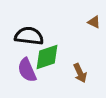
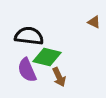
green diamond: rotated 32 degrees clockwise
brown arrow: moved 21 px left, 4 px down
